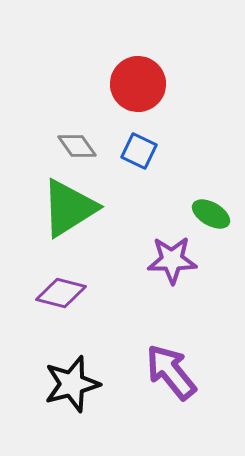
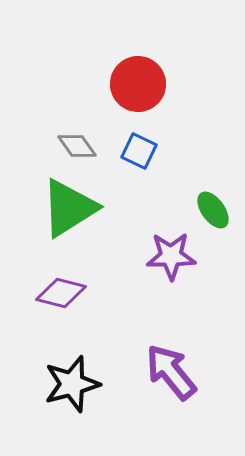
green ellipse: moved 2 px right, 4 px up; rotated 24 degrees clockwise
purple star: moved 1 px left, 4 px up
